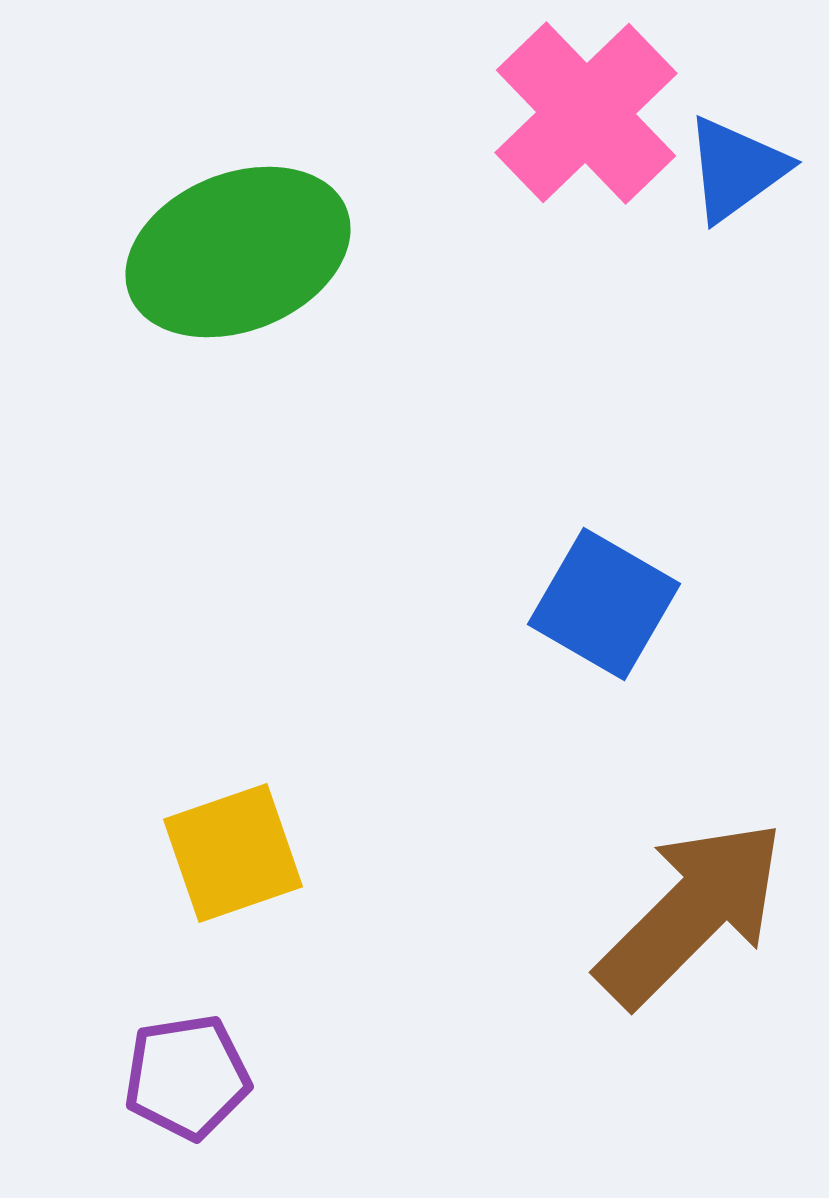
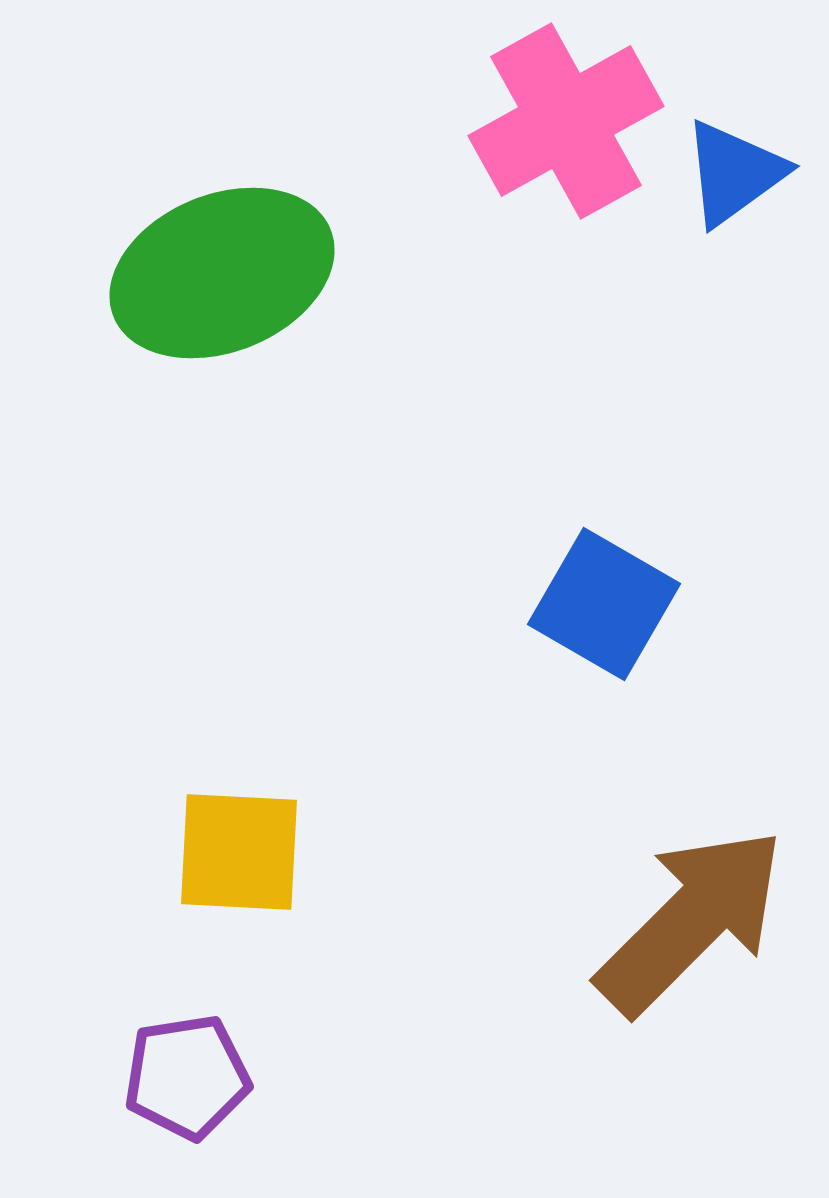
pink cross: moved 20 px left, 8 px down; rotated 15 degrees clockwise
blue triangle: moved 2 px left, 4 px down
green ellipse: moved 16 px left, 21 px down
yellow square: moved 6 px right, 1 px up; rotated 22 degrees clockwise
brown arrow: moved 8 px down
